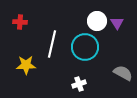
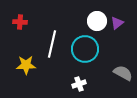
purple triangle: rotated 24 degrees clockwise
cyan circle: moved 2 px down
